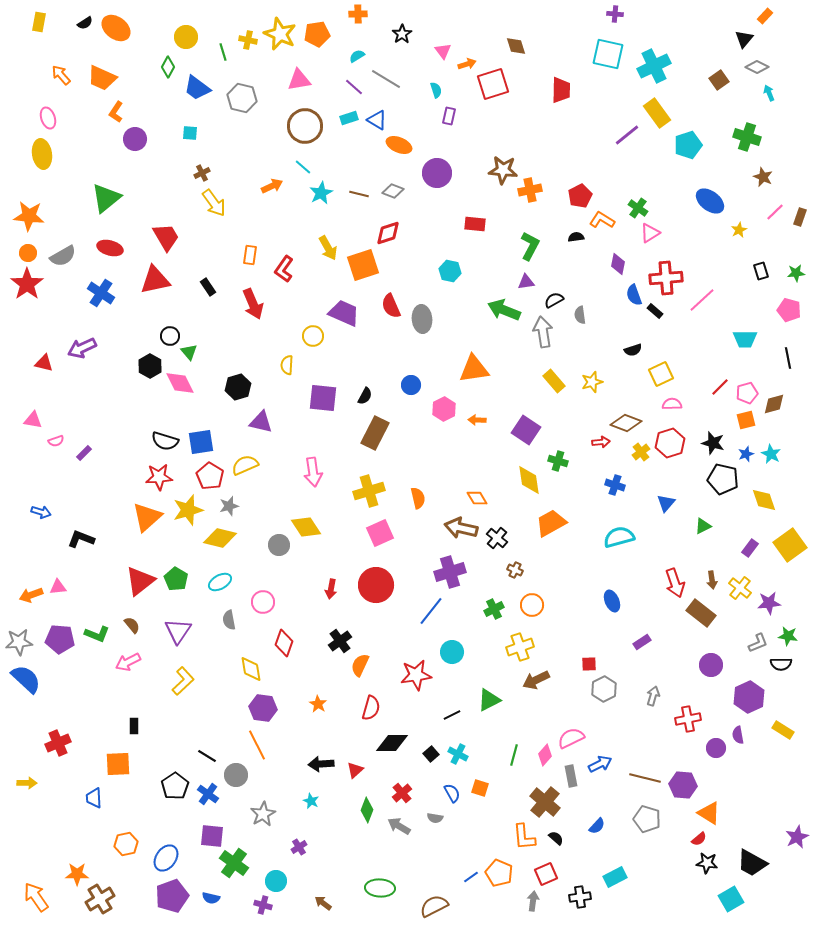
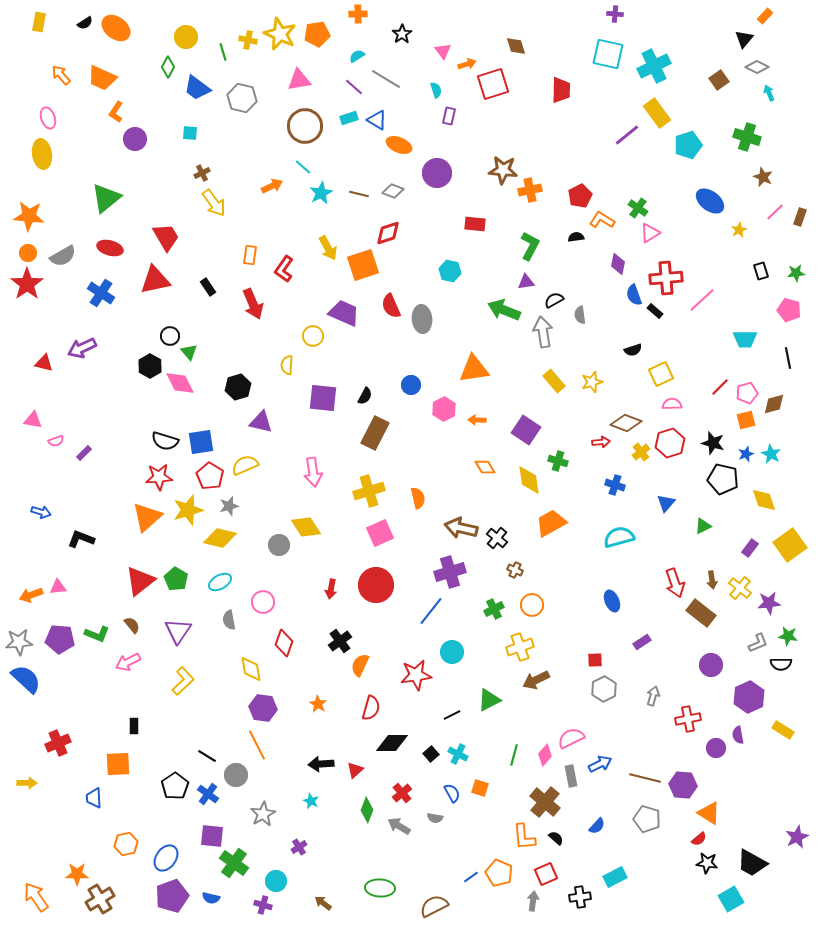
orange diamond at (477, 498): moved 8 px right, 31 px up
red square at (589, 664): moved 6 px right, 4 px up
